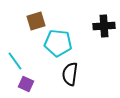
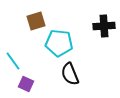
cyan pentagon: moved 1 px right
cyan line: moved 2 px left
black semicircle: rotated 30 degrees counterclockwise
